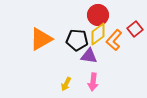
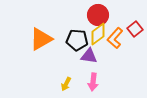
orange L-shape: moved 1 px right, 2 px up
